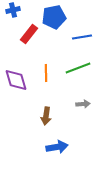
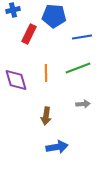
blue pentagon: moved 1 px up; rotated 15 degrees clockwise
red rectangle: rotated 12 degrees counterclockwise
